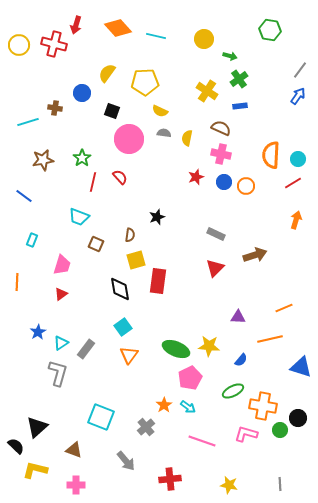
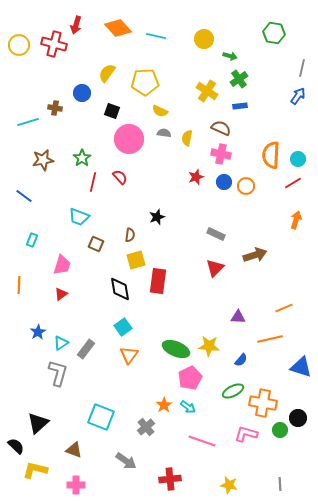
green hexagon at (270, 30): moved 4 px right, 3 px down
gray line at (300, 70): moved 2 px right, 2 px up; rotated 24 degrees counterclockwise
orange line at (17, 282): moved 2 px right, 3 px down
orange cross at (263, 406): moved 3 px up
black triangle at (37, 427): moved 1 px right, 4 px up
gray arrow at (126, 461): rotated 15 degrees counterclockwise
